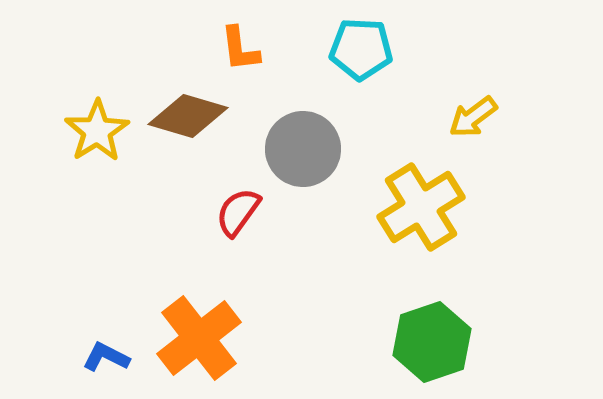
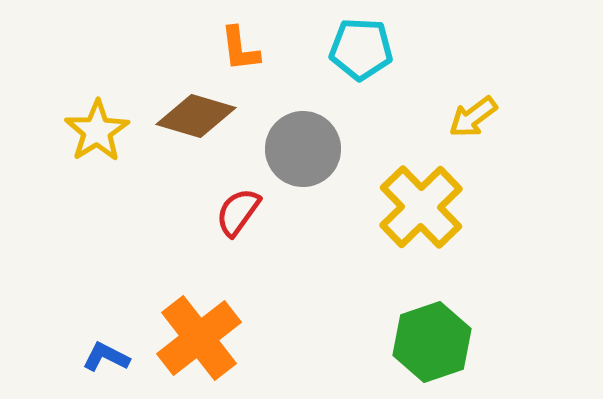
brown diamond: moved 8 px right
yellow cross: rotated 12 degrees counterclockwise
